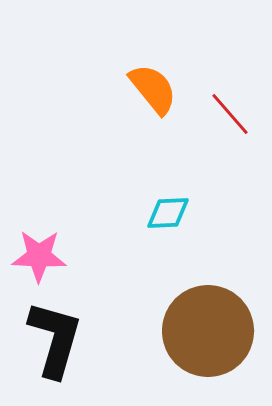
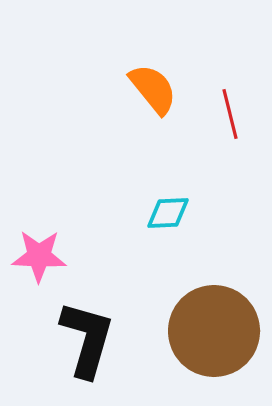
red line: rotated 27 degrees clockwise
brown circle: moved 6 px right
black L-shape: moved 32 px right
